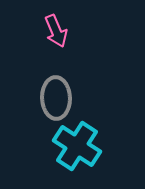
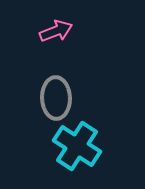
pink arrow: rotated 88 degrees counterclockwise
